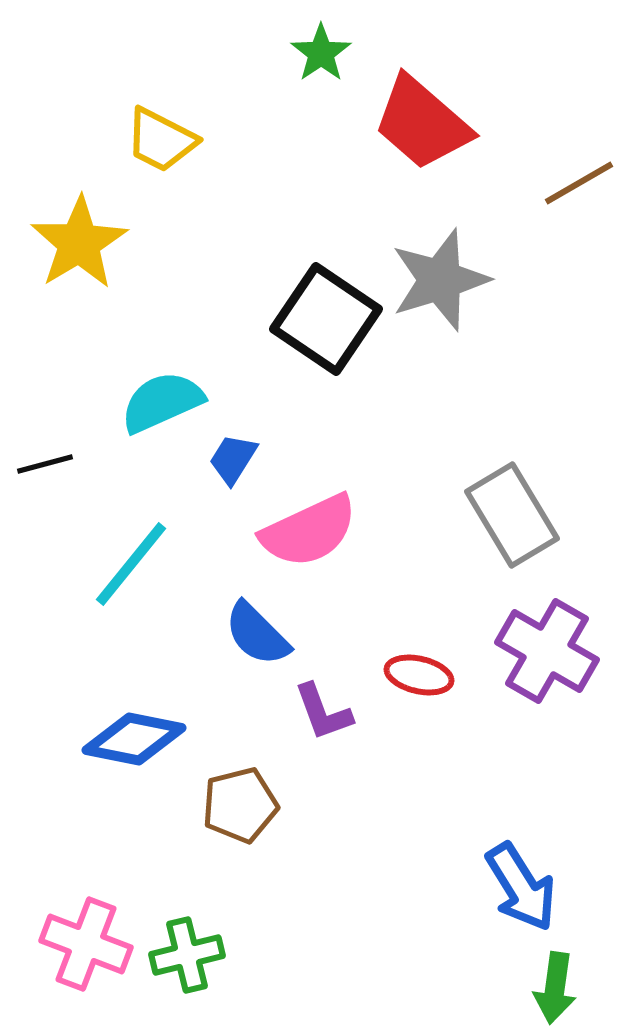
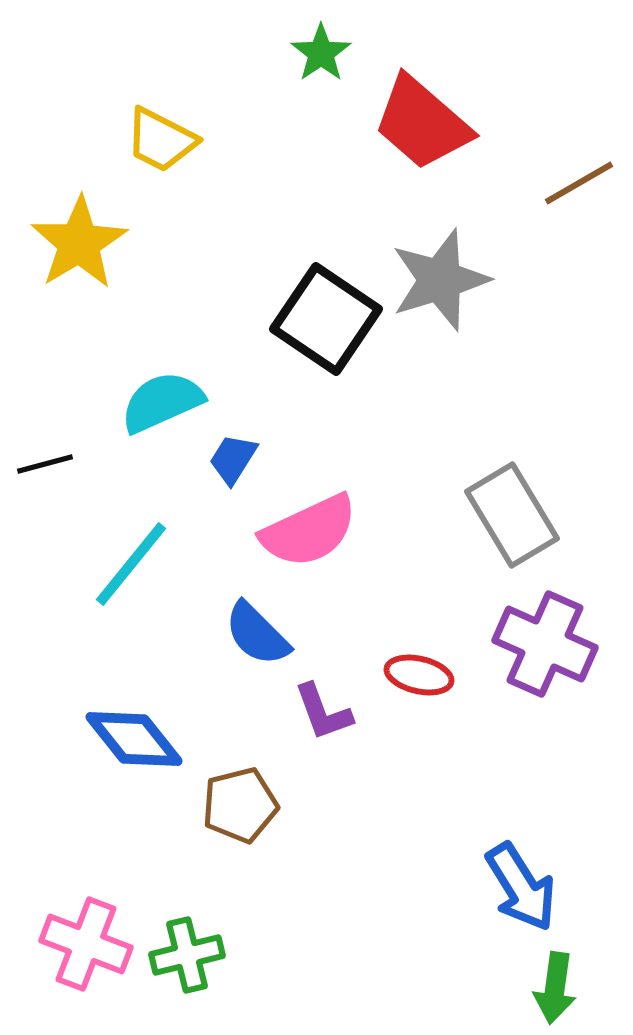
purple cross: moved 2 px left, 7 px up; rotated 6 degrees counterclockwise
blue diamond: rotated 40 degrees clockwise
